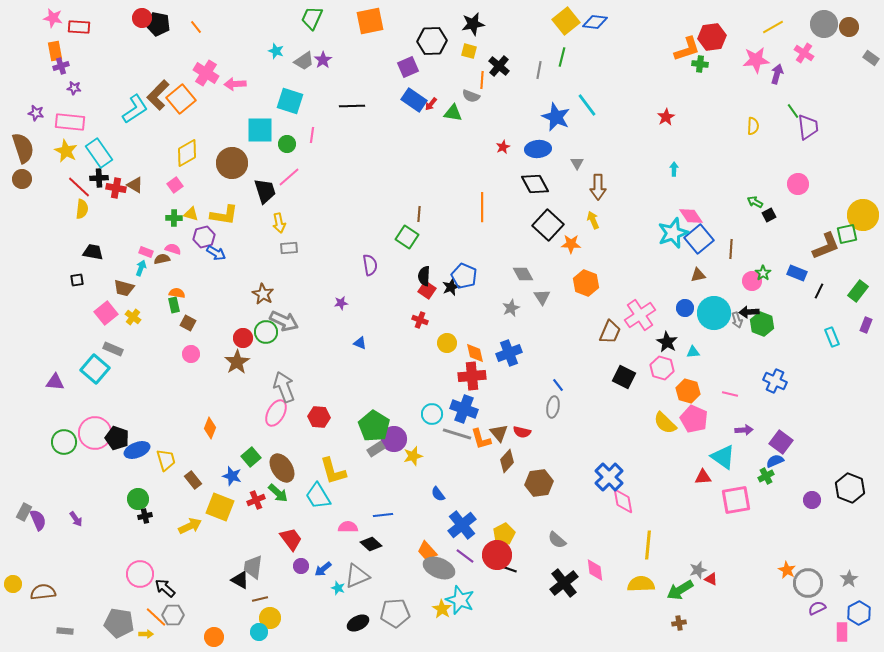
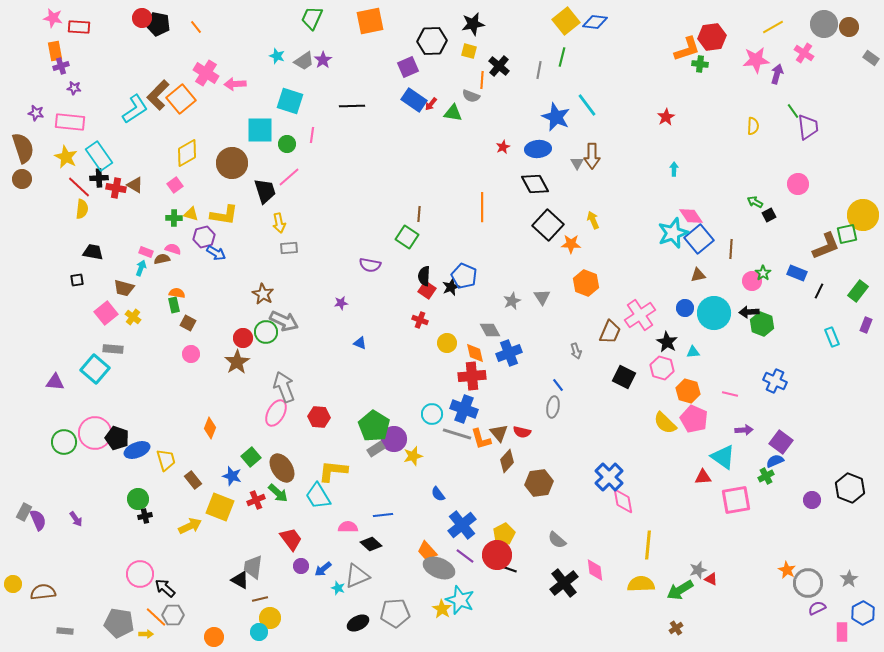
cyan star at (276, 51): moved 1 px right, 5 px down
yellow star at (66, 151): moved 6 px down
cyan rectangle at (99, 153): moved 3 px down
brown arrow at (598, 187): moved 6 px left, 31 px up
purple semicircle at (370, 265): rotated 110 degrees clockwise
gray diamond at (523, 274): moved 33 px left, 56 px down
gray star at (511, 308): moved 1 px right, 7 px up
gray arrow at (737, 320): moved 161 px left, 31 px down
gray rectangle at (113, 349): rotated 18 degrees counterclockwise
yellow L-shape at (333, 471): rotated 112 degrees clockwise
blue hexagon at (859, 613): moved 4 px right
brown cross at (679, 623): moved 3 px left, 5 px down; rotated 24 degrees counterclockwise
